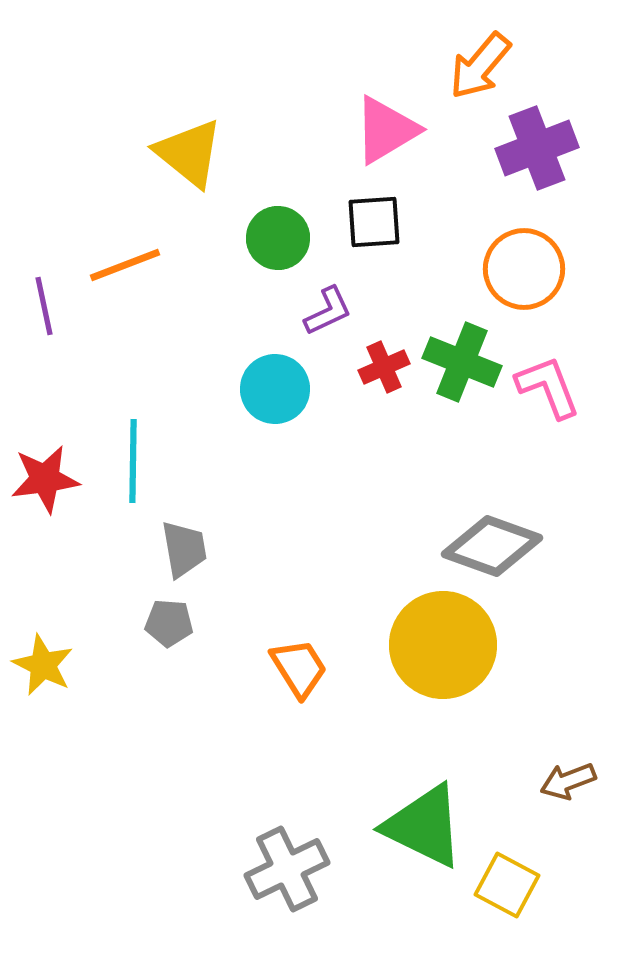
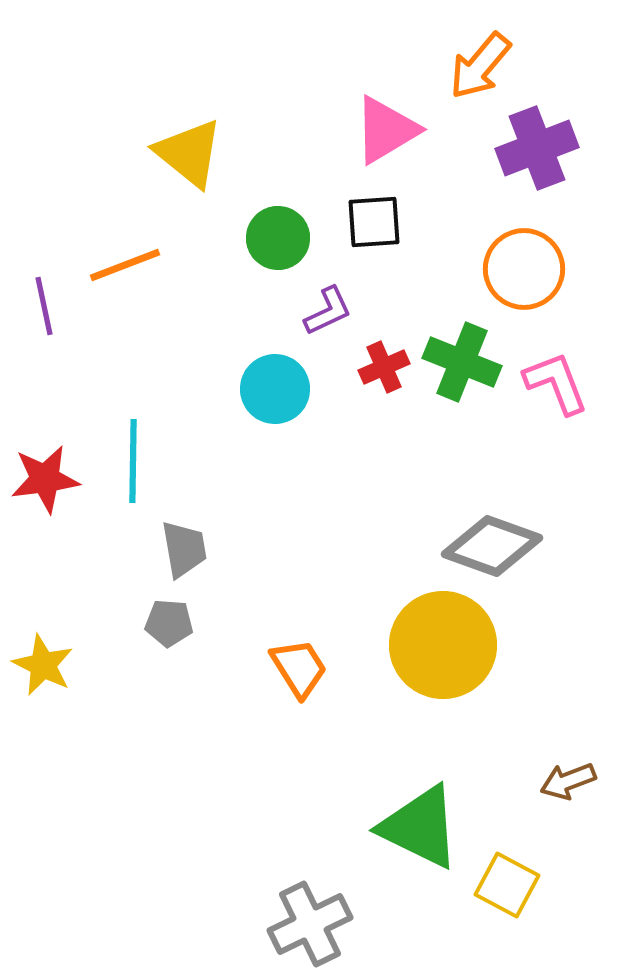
pink L-shape: moved 8 px right, 4 px up
green triangle: moved 4 px left, 1 px down
gray cross: moved 23 px right, 55 px down
